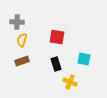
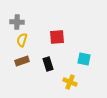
red square: rotated 14 degrees counterclockwise
black rectangle: moved 8 px left
